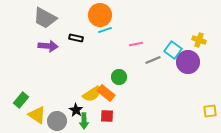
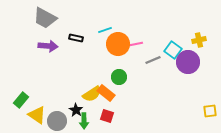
orange circle: moved 18 px right, 29 px down
yellow cross: rotated 32 degrees counterclockwise
red square: rotated 16 degrees clockwise
